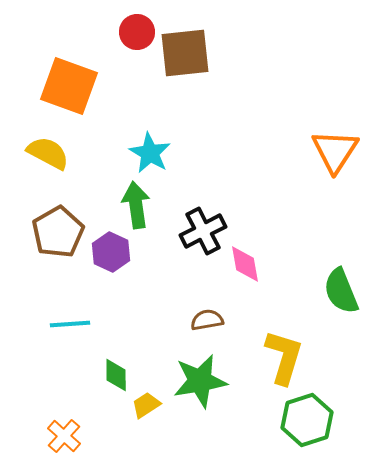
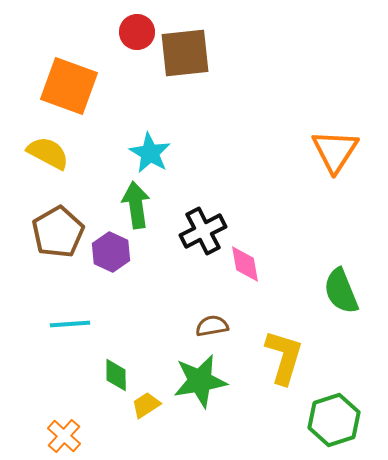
brown semicircle: moved 5 px right, 6 px down
green hexagon: moved 27 px right
